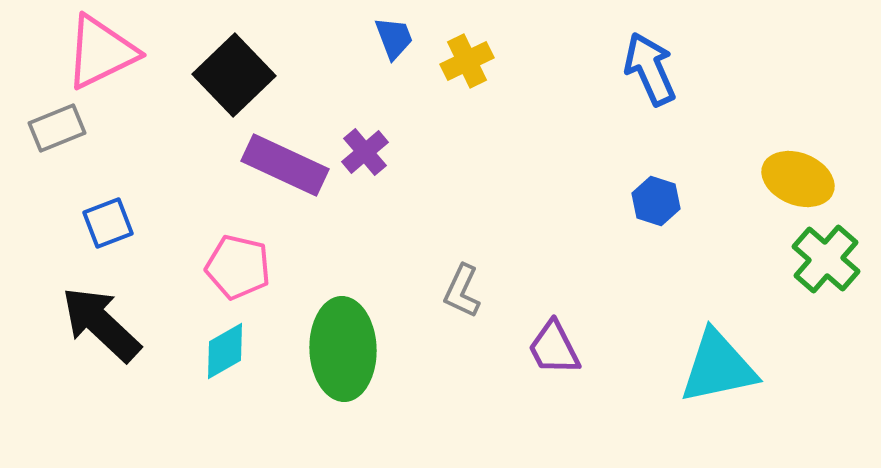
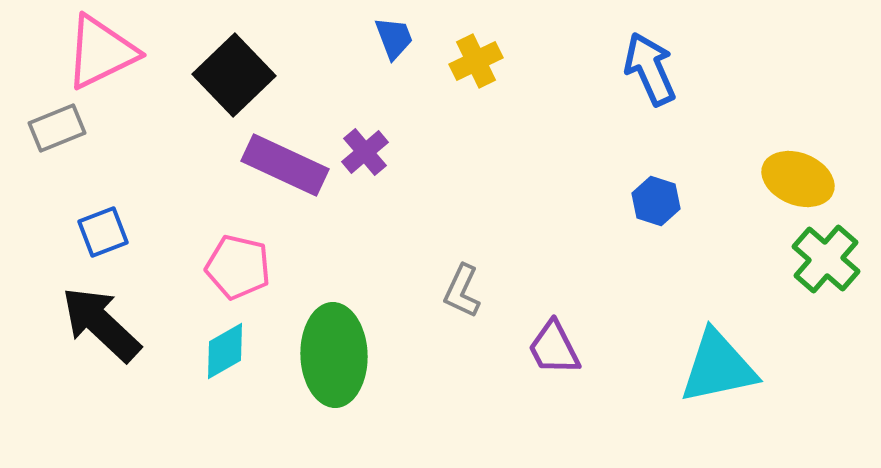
yellow cross: moved 9 px right
blue square: moved 5 px left, 9 px down
green ellipse: moved 9 px left, 6 px down
